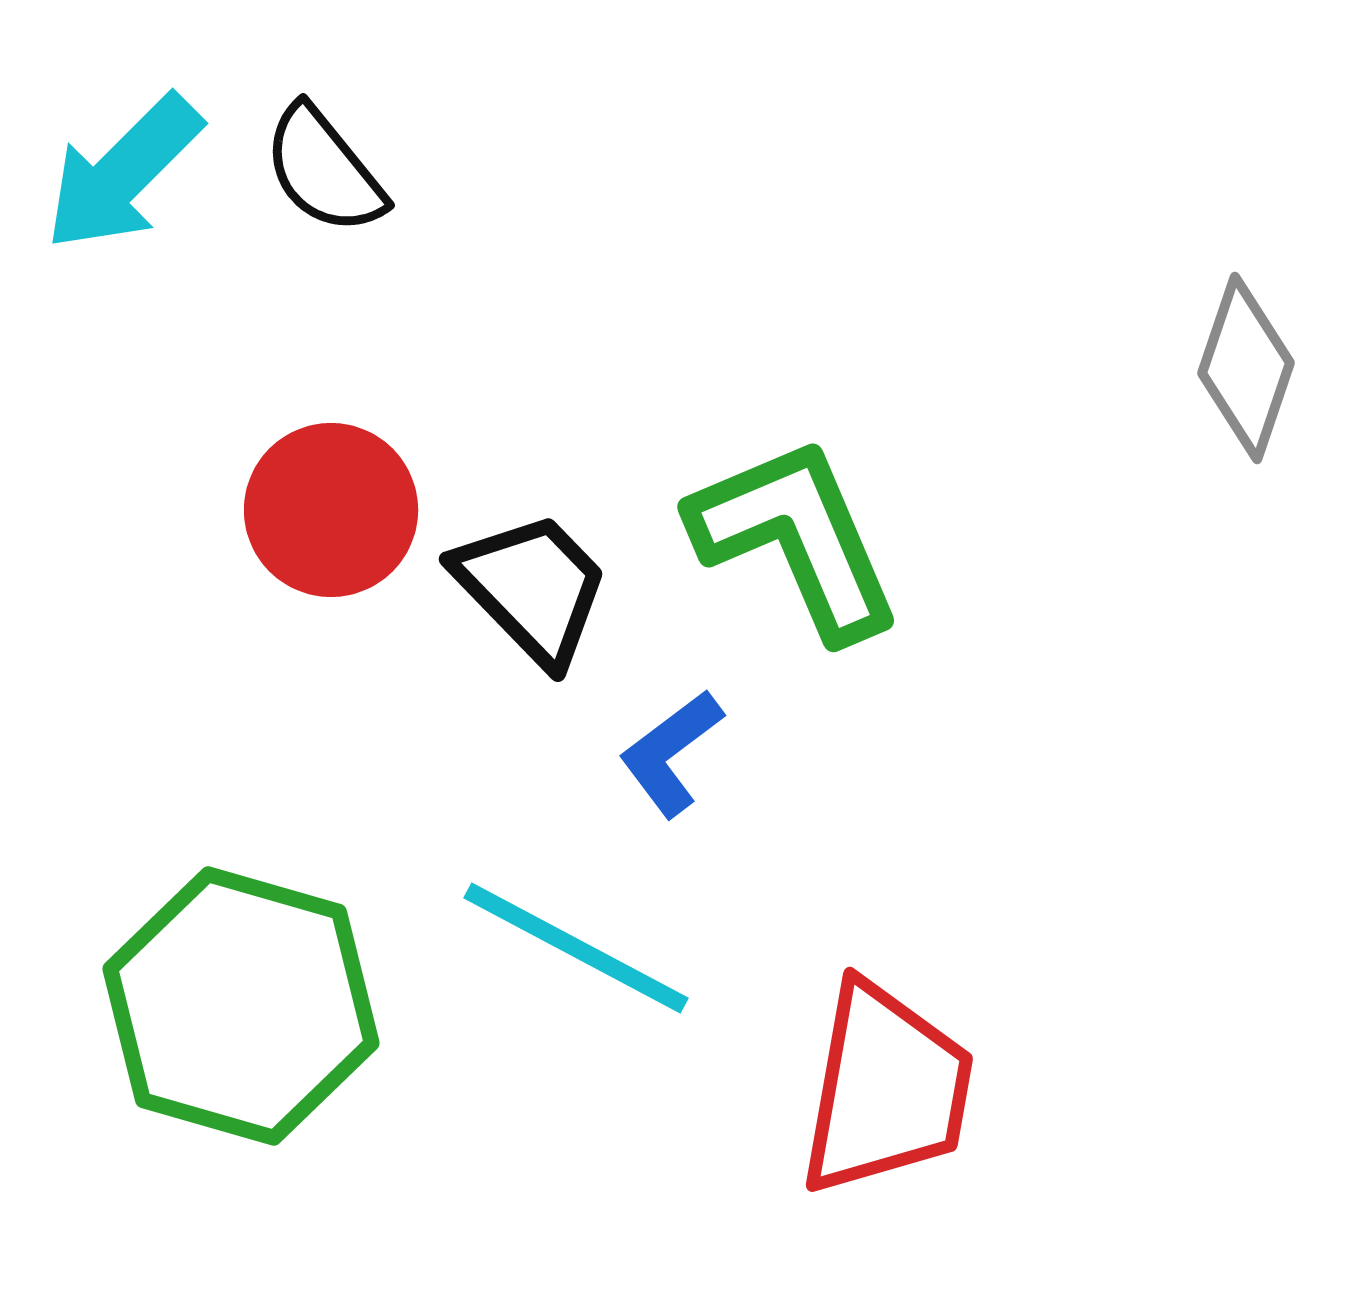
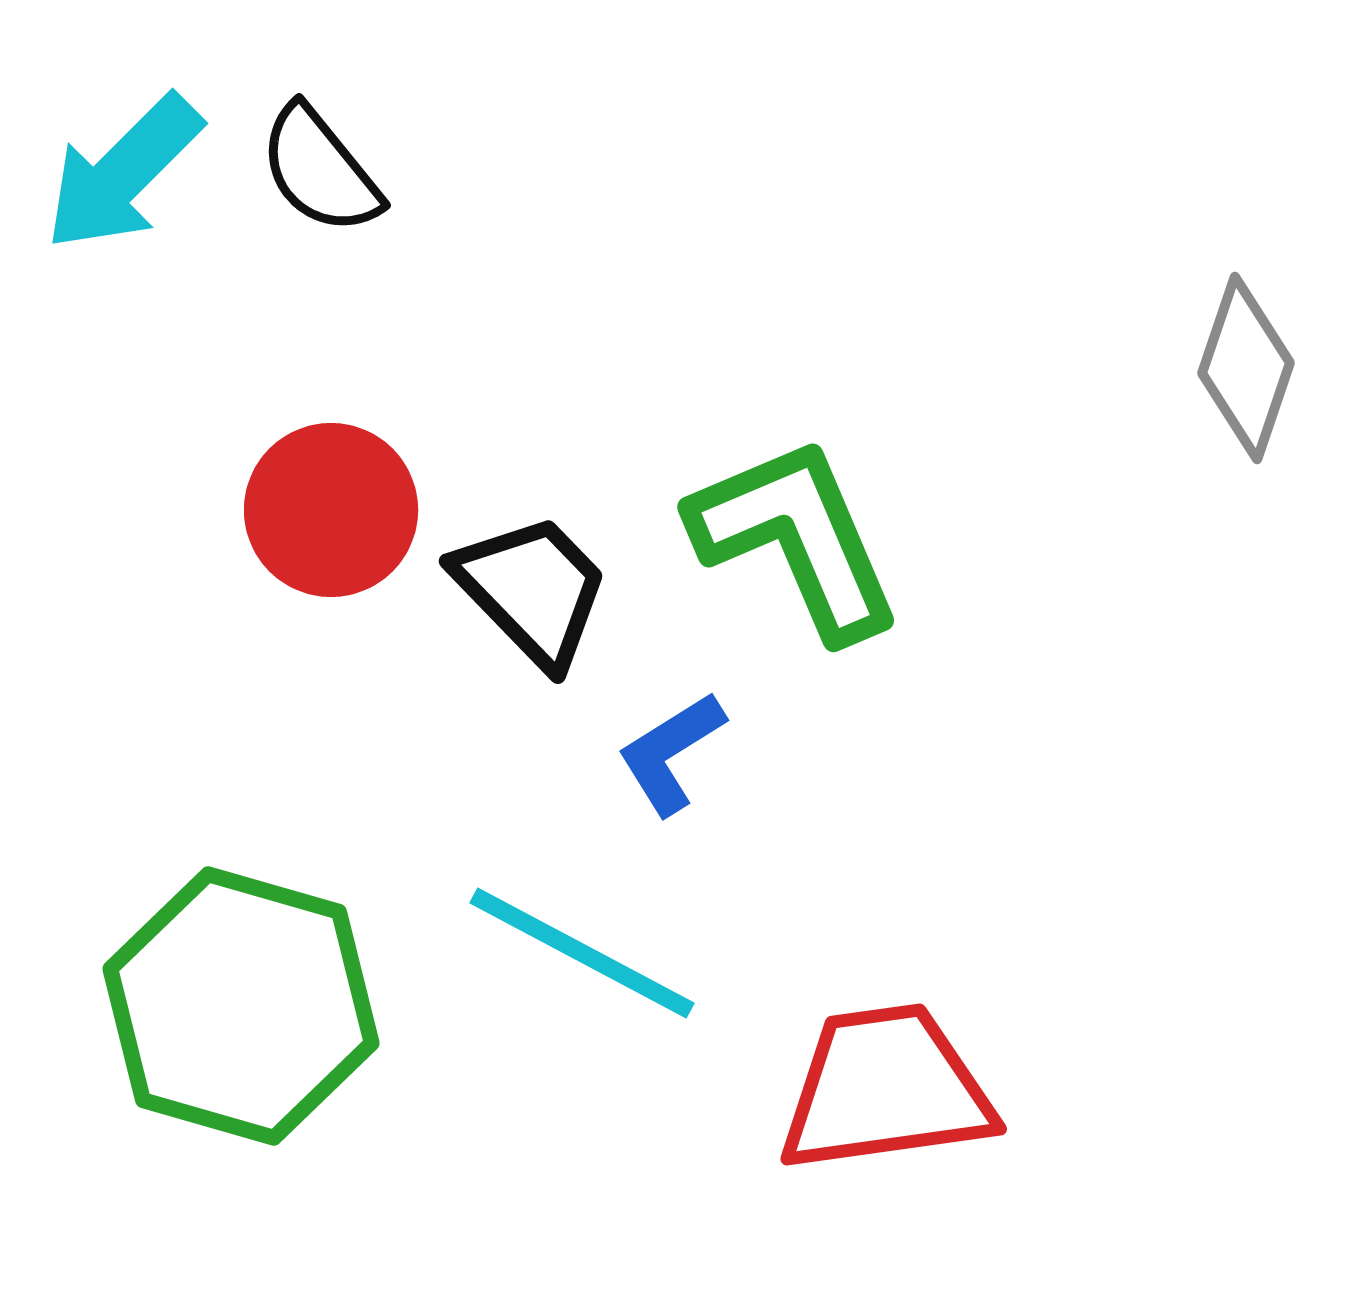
black semicircle: moved 4 px left
black trapezoid: moved 2 px down
blue L-shape: rotated 5 degrees clockwise
cyan line: moved 6 px right, 5 px down
red trapezoid: rotated 108 degrees counterclockwise
